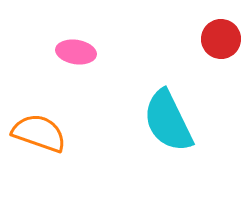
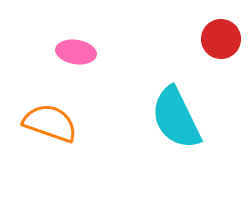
cyan semicircle: moved 8 px right, 3 px up
orange semicircle: moved 11 px right, 10 px up
